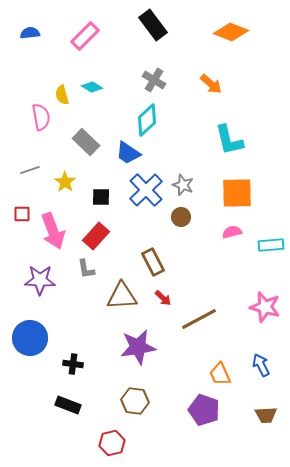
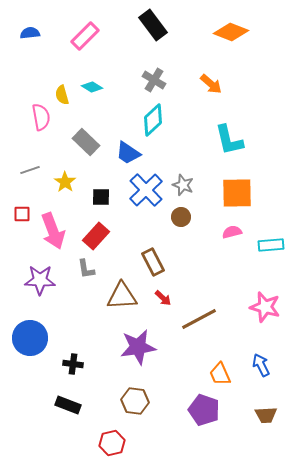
cyan diamond at (147, 120): moved 6 px right
